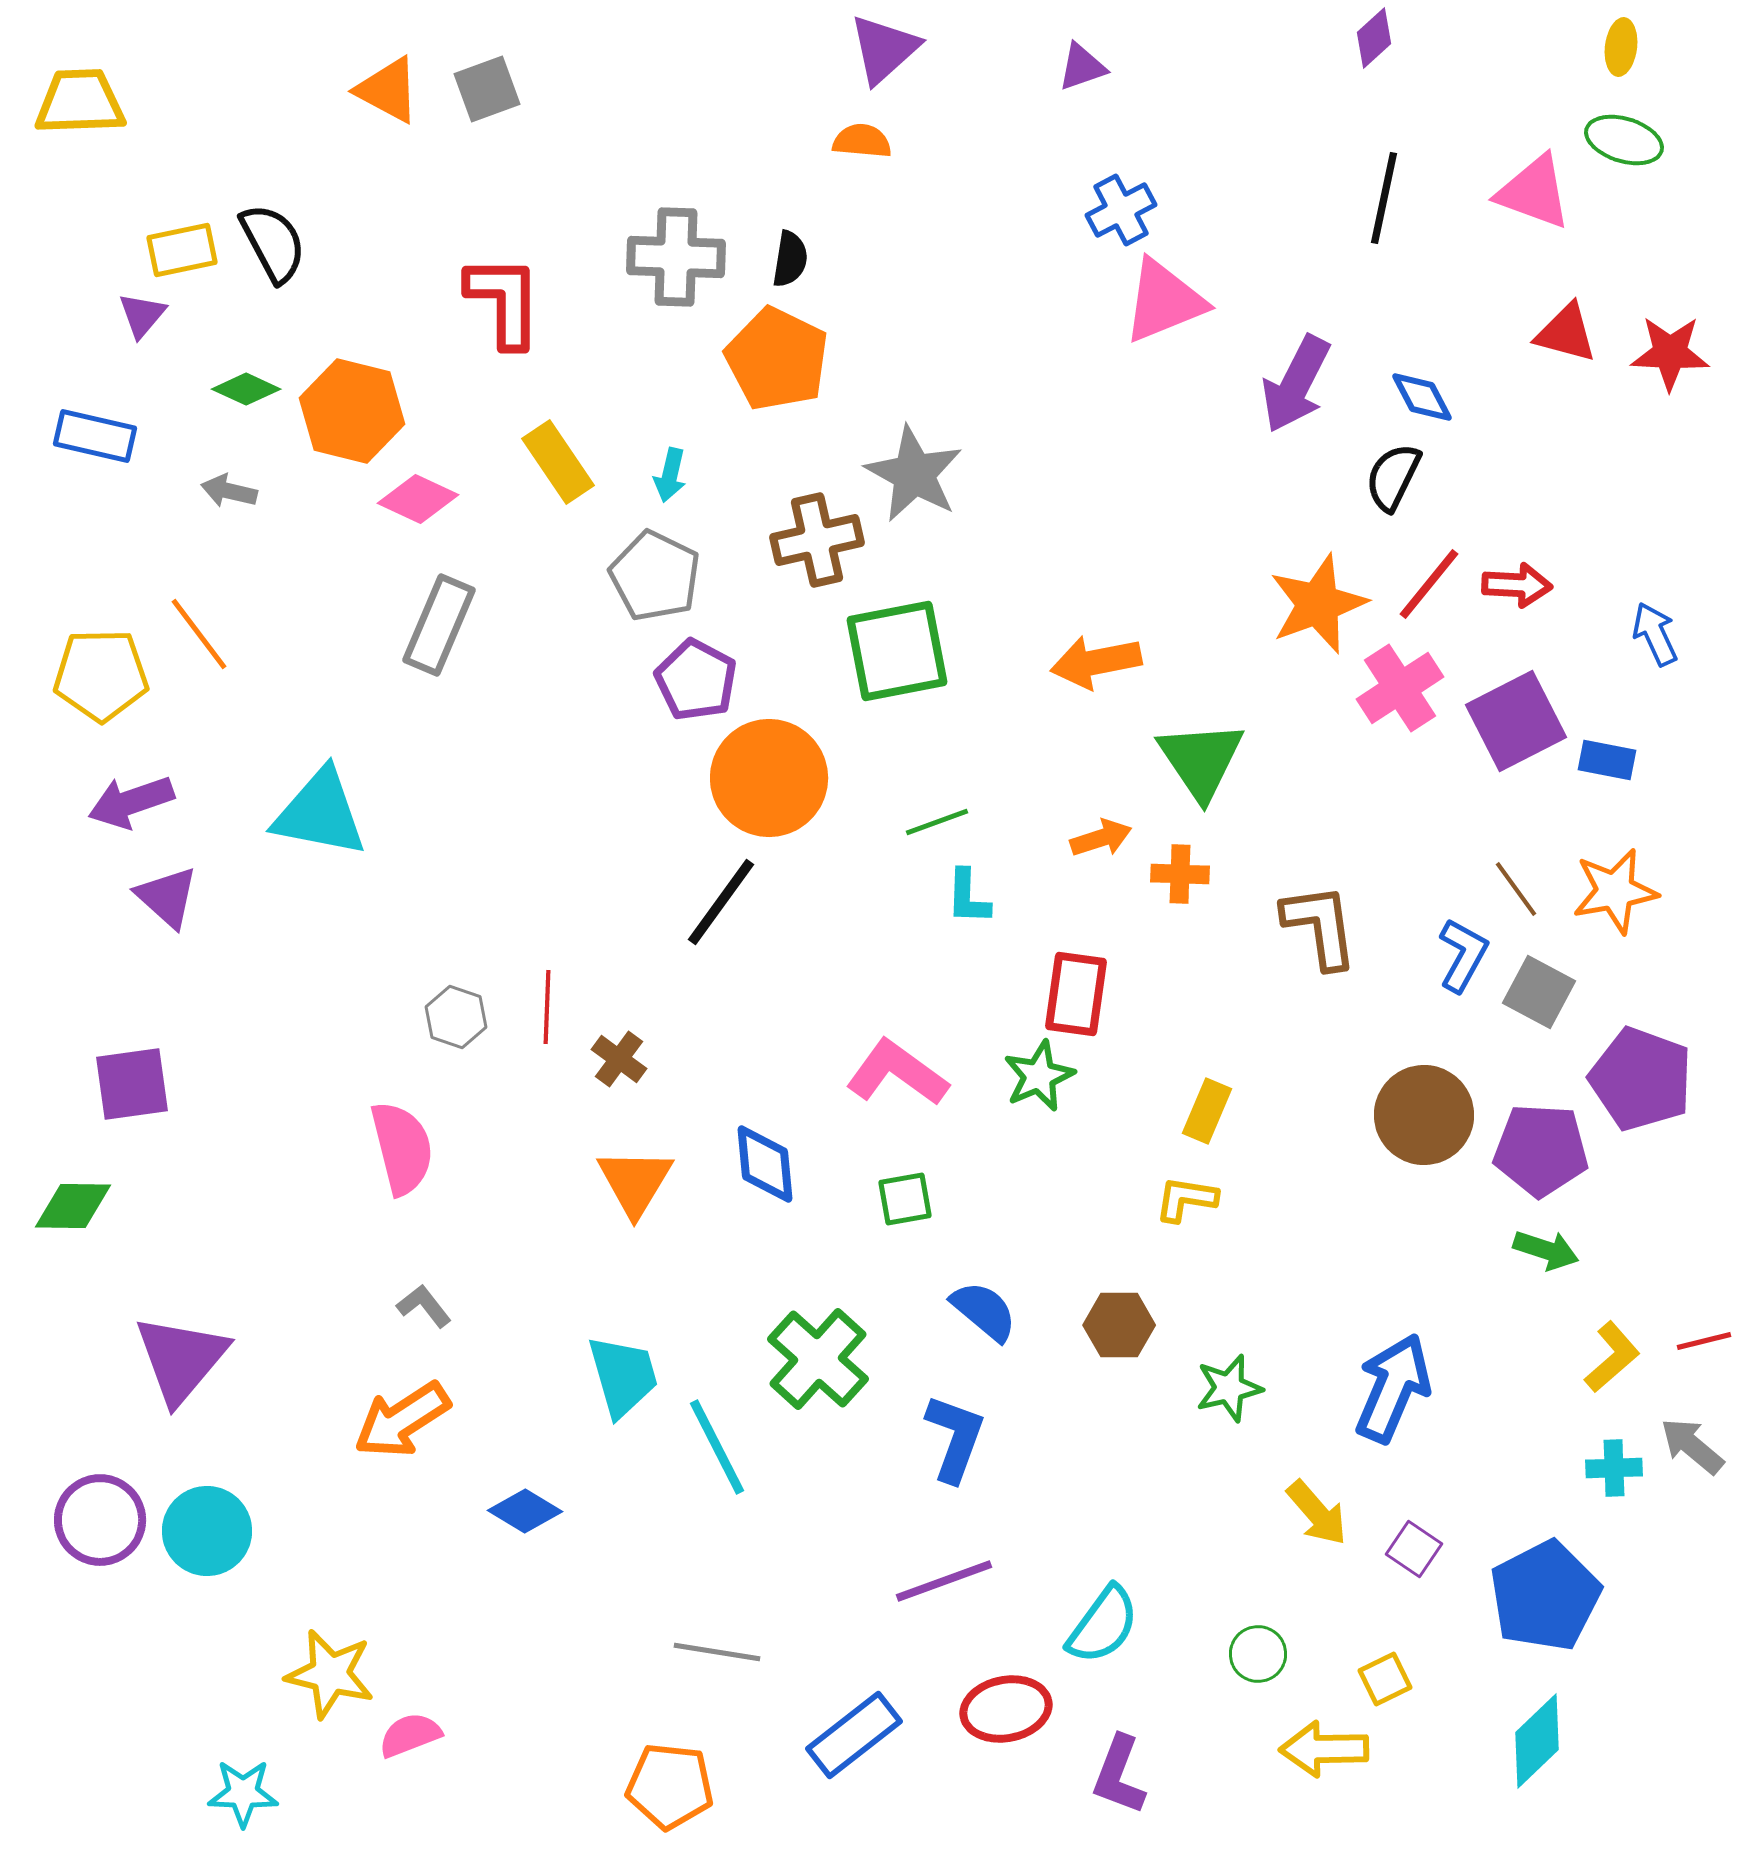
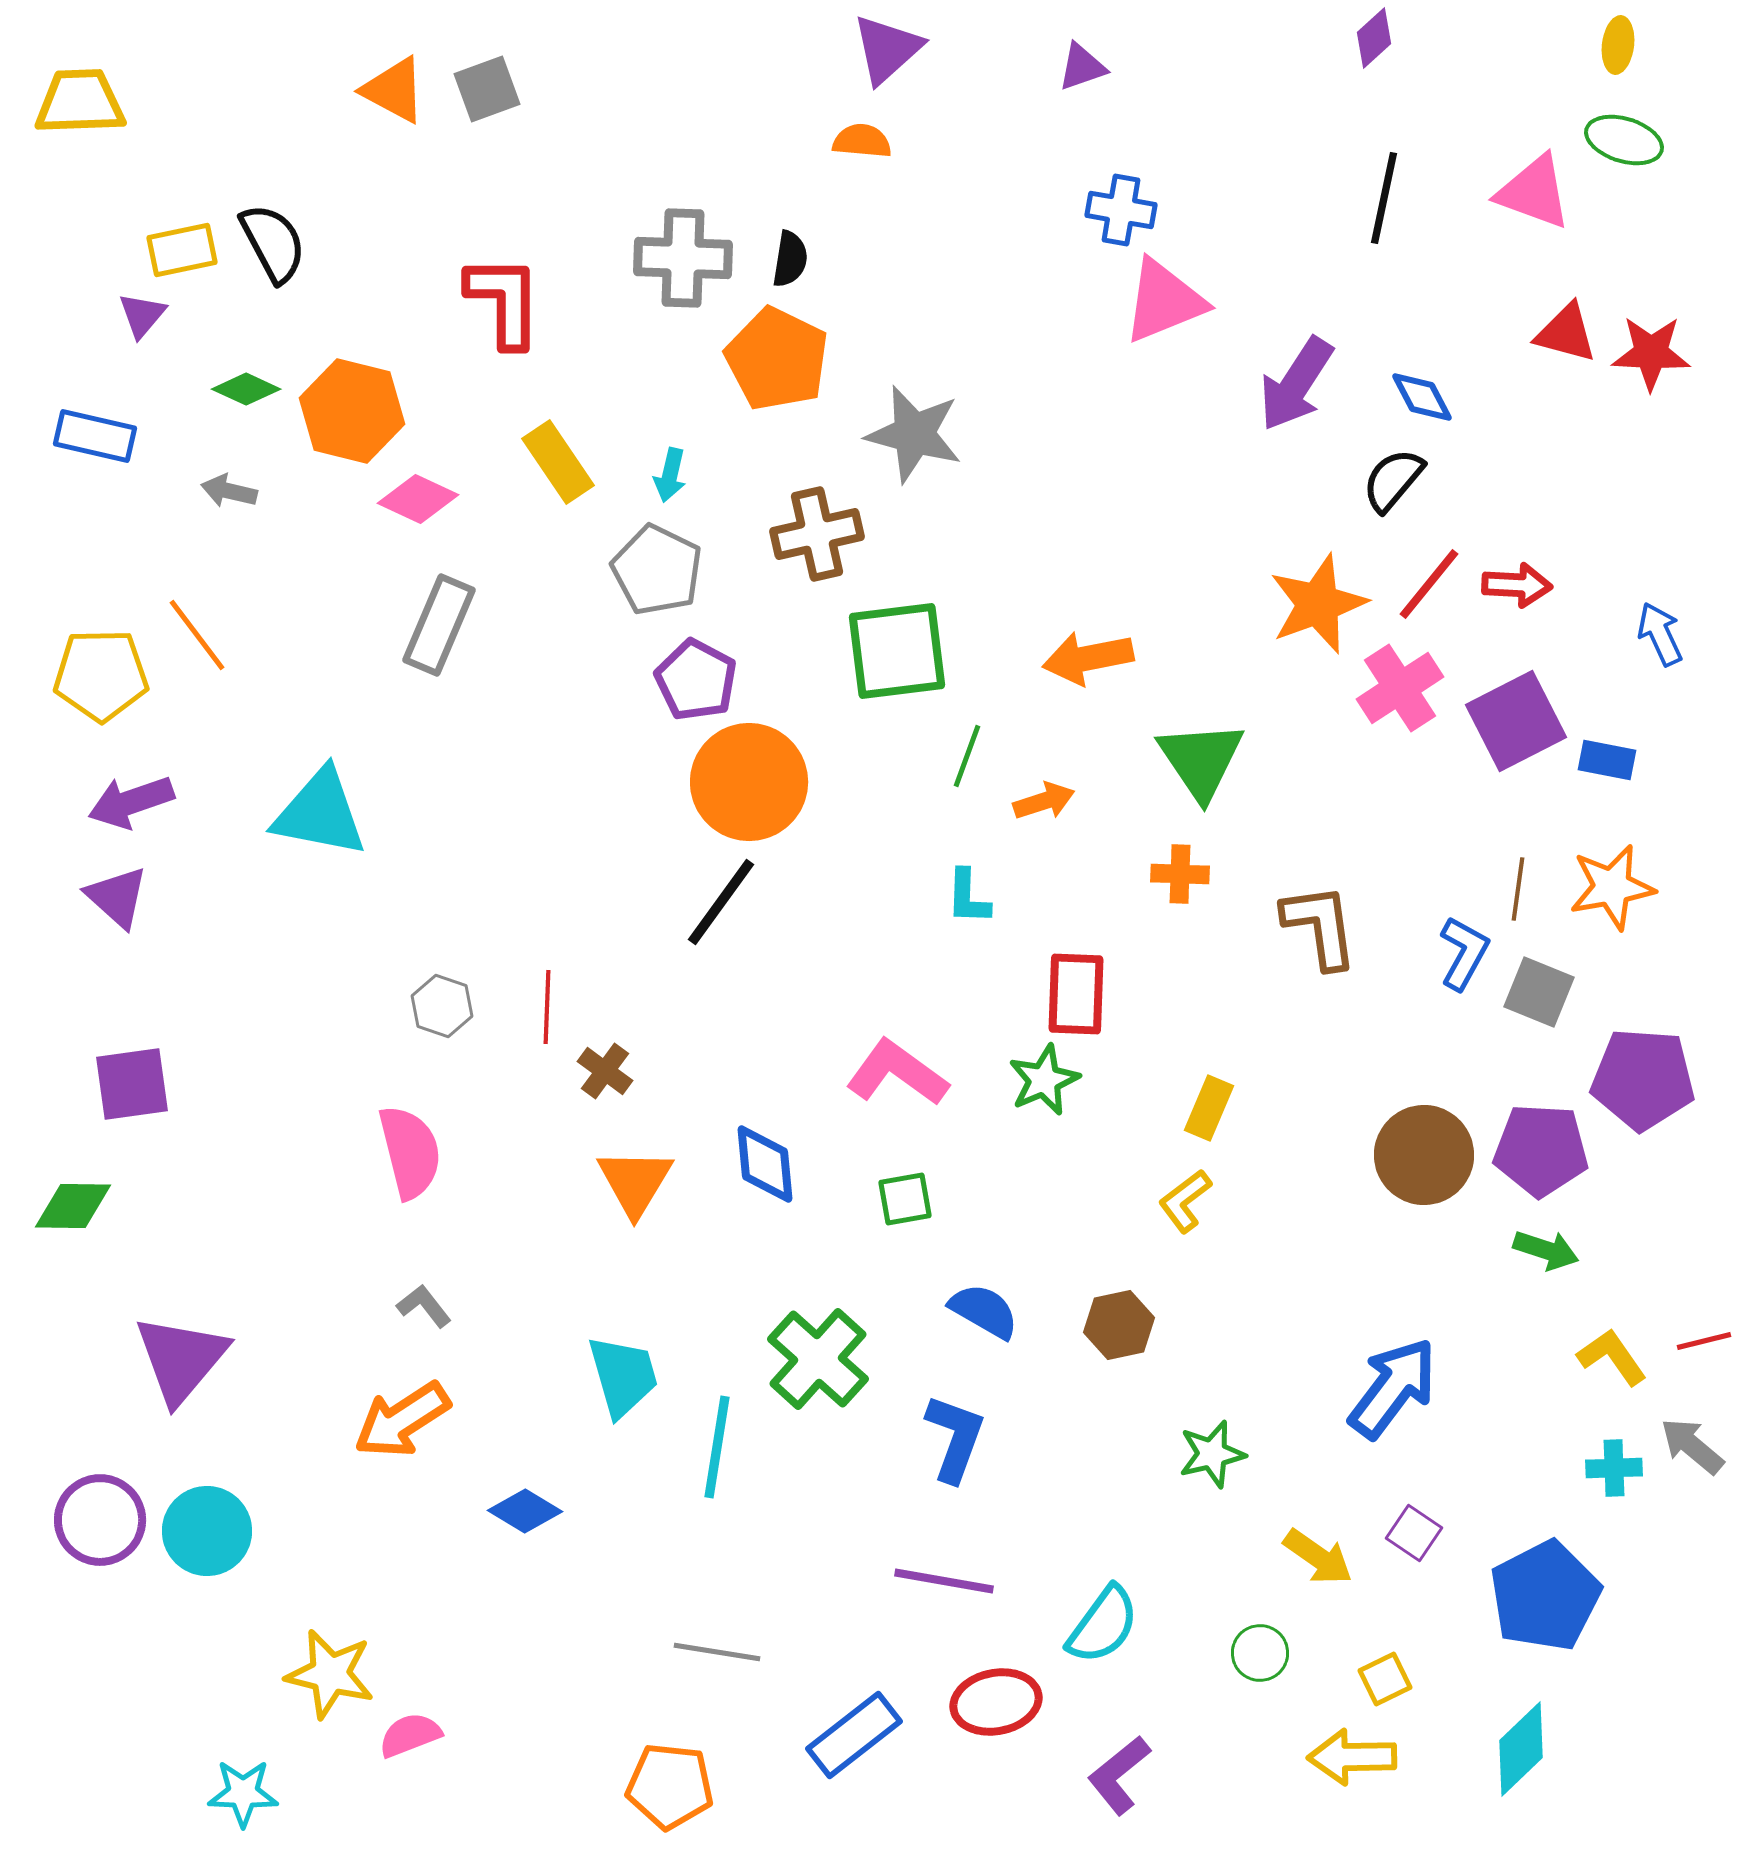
yellow ellipse at (1621, 47): moved 3 px left, 2 px up
purple triangle at (884, 49): moved 3 px right
orange triangle at (388, 90): moved 6 px right
blue cross at (1121, 210): rotated 38 degrees clockwise
gray cross at (676, 257): moved 7 px right, 1 px down
red star at (1670, 353): moved 19 px left
purple arrow at (1296, 384): rotated 6 degrees clockwise
gray star at (914, 474): moved 40 px up; rotated 14 degrees counterclockwise
black semicircle at (1393, 477): moved 3 px down; rotated 14 degrees clockwise
brown cross at (817, 540): moved 6 px up
gray pentagon at (655, 576): moved 2 px right, 6 px up
orange line at (199, 634): moved 2 px left, 1 px down
blue arrow at (1655, 634): moved 5 px right
green square at (897, 651): rotated 4 degrees clockwise
orange arrow at (1096, 662): moved 8 px left, 4 px up
orange circle at (769, 778): moved 20 px left, 4 px down
green line at (937, 822): moved 30 px right, 66 px up; rotated 50 degrees counterclockwise
orange arrow at (1101, 838): moved 57 px left, 37 px up
brown line at (1516, 889): moved 2 px right; rotated 44 degrees clockwise
orange star at (1615, 891): moved 3 px left, 4 px up
purple triangle at (167, 897): moved 50 px left
blue L-shape at (1463, 955): moved 1 px right, 2 px up
gray square at (1539, 992): rotated 6 degrees counterclockwise
red rectangle at (1076, 994): rotated 6 degrees counterclockwise
gray hexagon at (456, 1017): moved 14 px left, 11 px up
brown cross at (619, 1059): moved 14 px left, 12 px down
green star at (1039, 1076): moved 5 px right, 4 px down
purple pentagon at (1641, 1079): moved 2 px right; rotated 16 degrees counterclockwise
yellow rectangle at (1207, 1111): moved 2 px right, 3 px up
brown circle at (1424, 1115): moved 40 px down
pink semicircle at (402, 1148): moved 8 px right, 4 px down
yellow L-shape at (1186, 1199): moved 1 px left, 2 px down; rotated 46 degrees counterclockwise
blue semicircle at (984, 1311): rotated 10 degrees counterclockwise
brown hexagon at (1119, 1325): rotated 12 degrees counterclockwise
yellow L-shape at (1612, 1357): rotated 84 degrees counterclockwise
green star at (1229, 1388): moved 17 px left, 66 px down
blue arrow at (1393, 1388): rotated 14 degrees clockwise
cyan line at (717, 1447): rotated 36 degrees clockwise
yellow arrow at (1317, 1513): moved 1 px right, 44 px down; rotated 14 degrees counterclockwise
purple square at (1414, 1549): moved 16 px up
purple line at (944, 1581): rotated 30 degrees clockwise
green circle at (1258, 1654): moved 2 px right, 1 px up
red ellipse at (1006, 1709): moved 10 px left, 7 px up
cyan diamond at (1537, 1741): moved 16 px left, 8 px down
yellow arrow at (1324, 1749): moved 28 px right, 8 px down
purple L-shape at (1119, 1775): rotated 30 degrees clockwise
